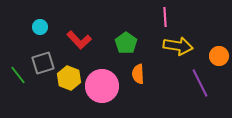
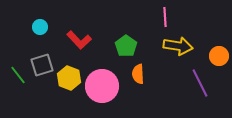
green pentagon: moved 3 px down
gray square: moved 1 px left, 2 px down
